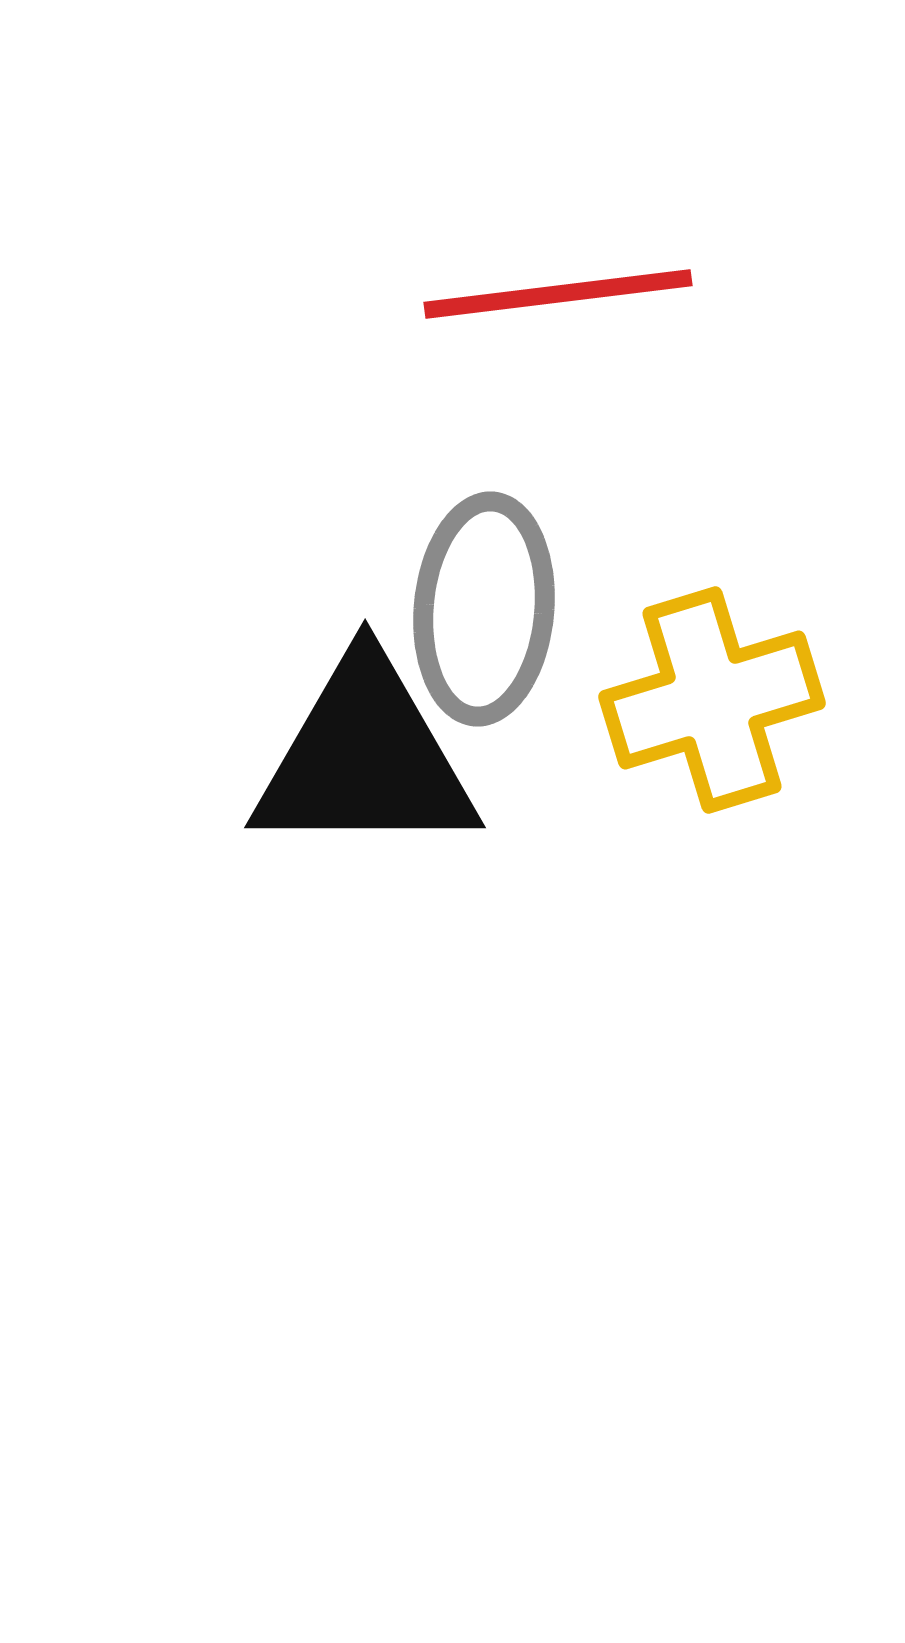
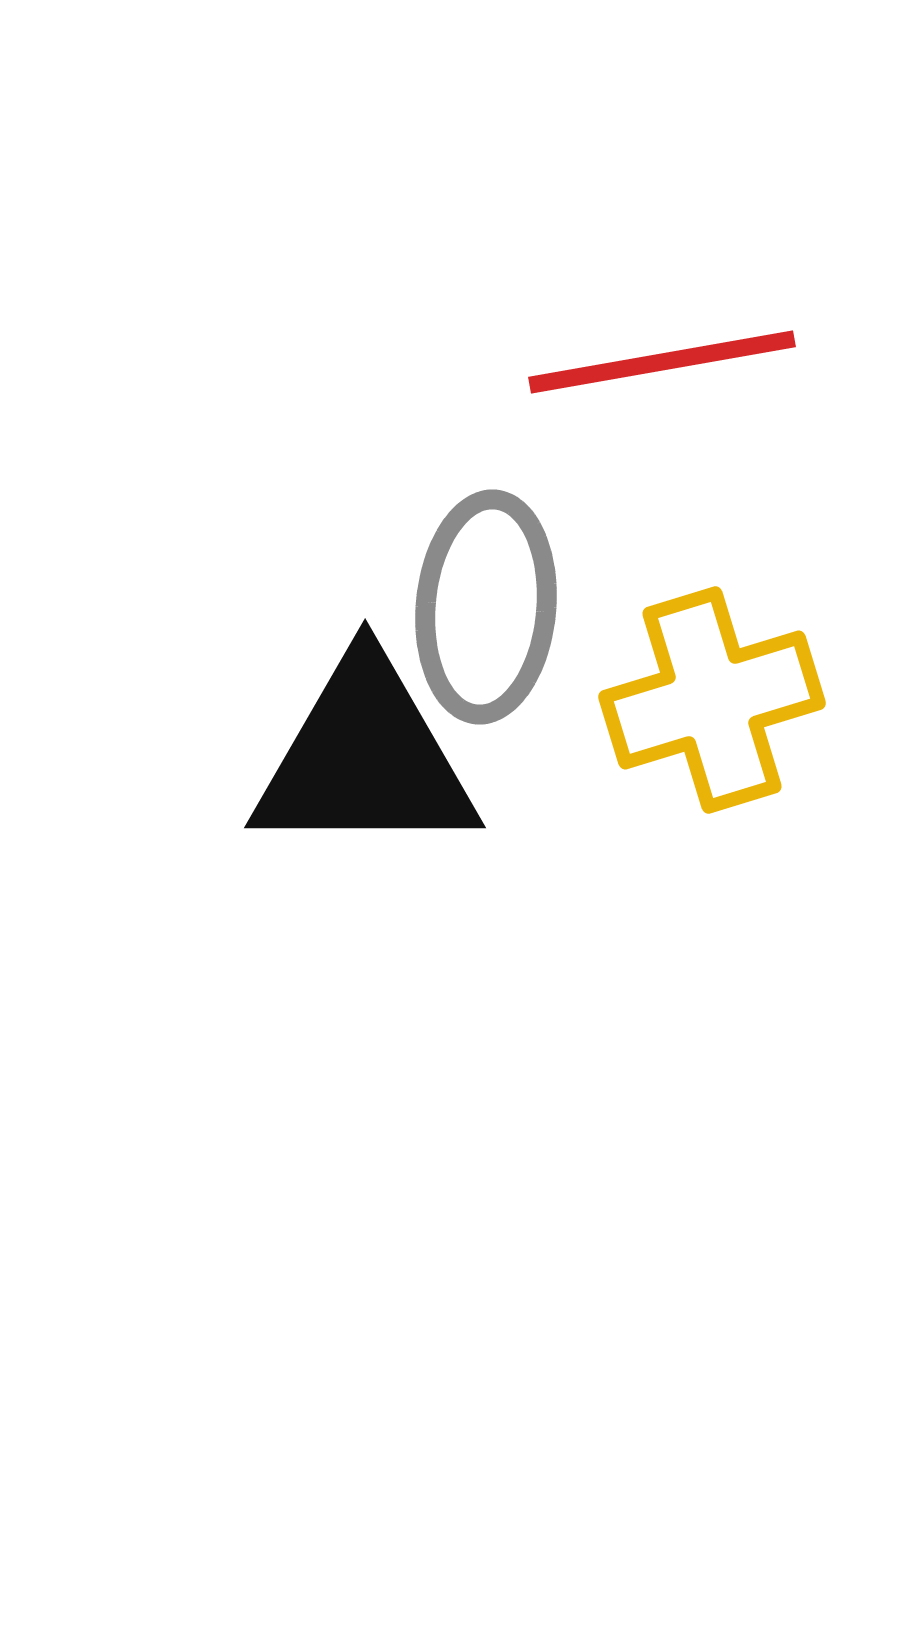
red line: moved 104 px right, 68 px down; rotated 3 degrees counterclockwise
gray ellipse: moved 2 px right, 2 px up
